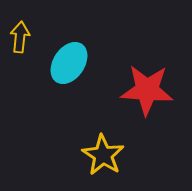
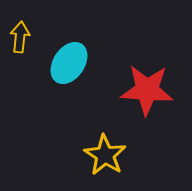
yellow star: moved 2 px right
